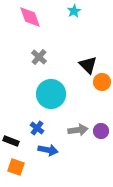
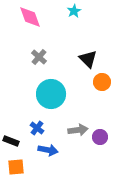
black triangle: moved 6 px up
purple circle: moved 1 px left, 6 px down
orange square: rotated 24 degrees counterclockwise
